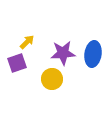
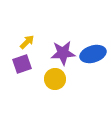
blue ellipse: rotated 65 degrees clockwise
purple square: moved 5 px right, 1 px down
yellow circle: moved 3 px right
